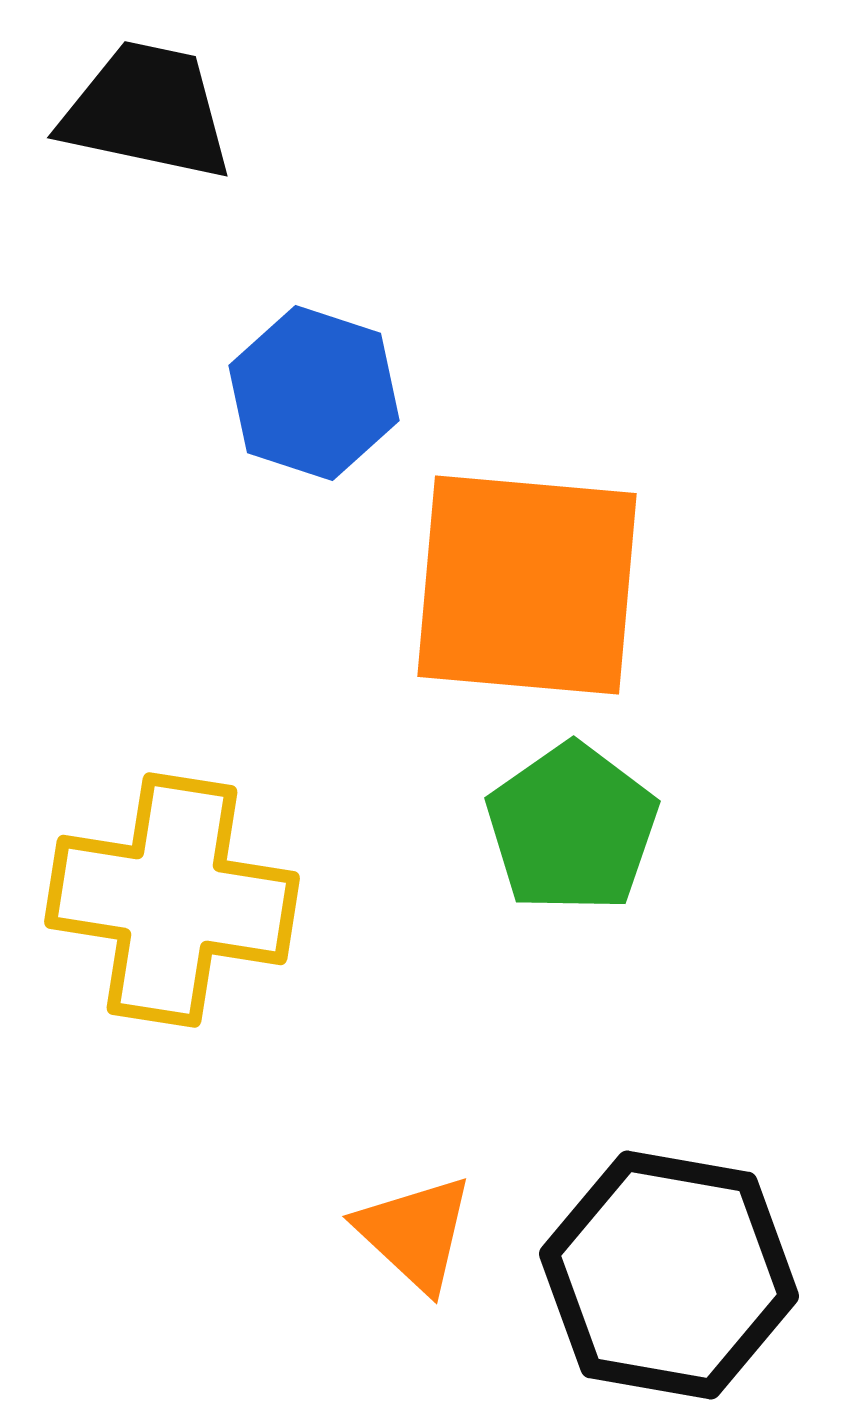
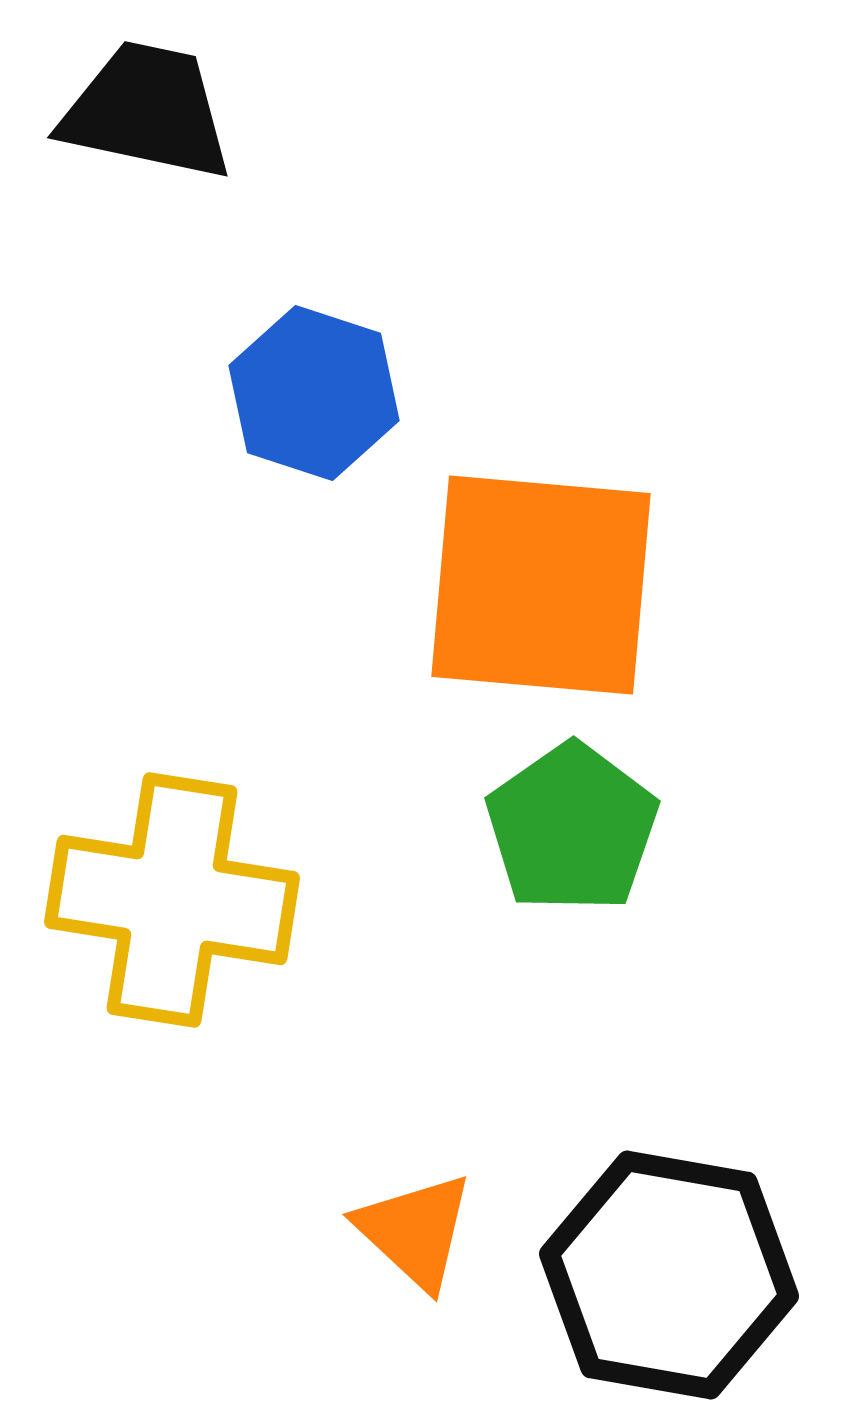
orange square: moved 14 px right
orange triangle: moved 2 px up
